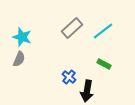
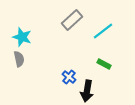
gray rectangle: moved 8 px up
gray semicircle: rotated 35 degrees counterclockwise
